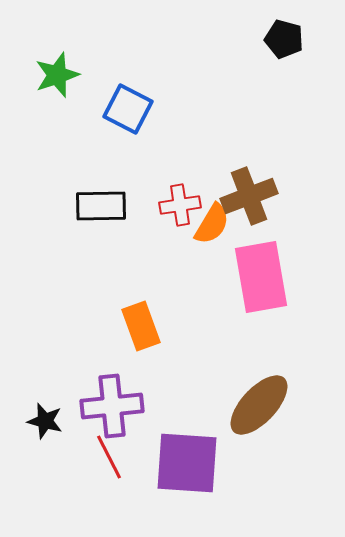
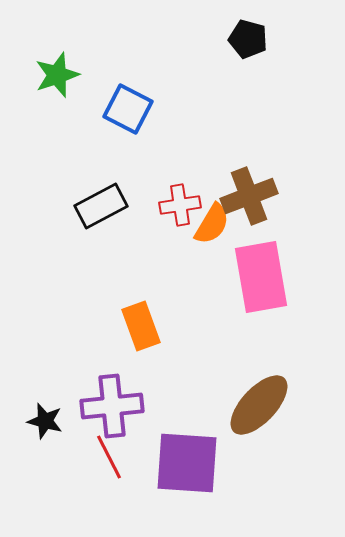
black pentagon: moved 36 px left
black rectangle: rotated 27 degrees counterclockwise
